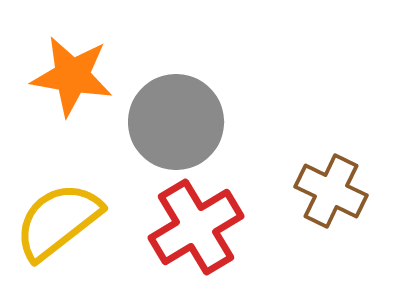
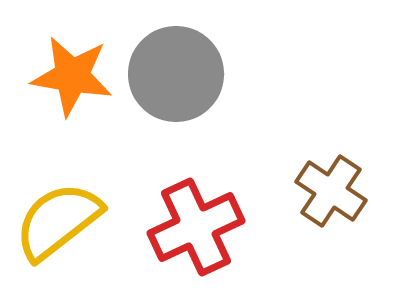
gray circle: moved 48 px up
brown cross: rotated 8 degrees clockwise
red cross: rotated 6 degrees clockwise
